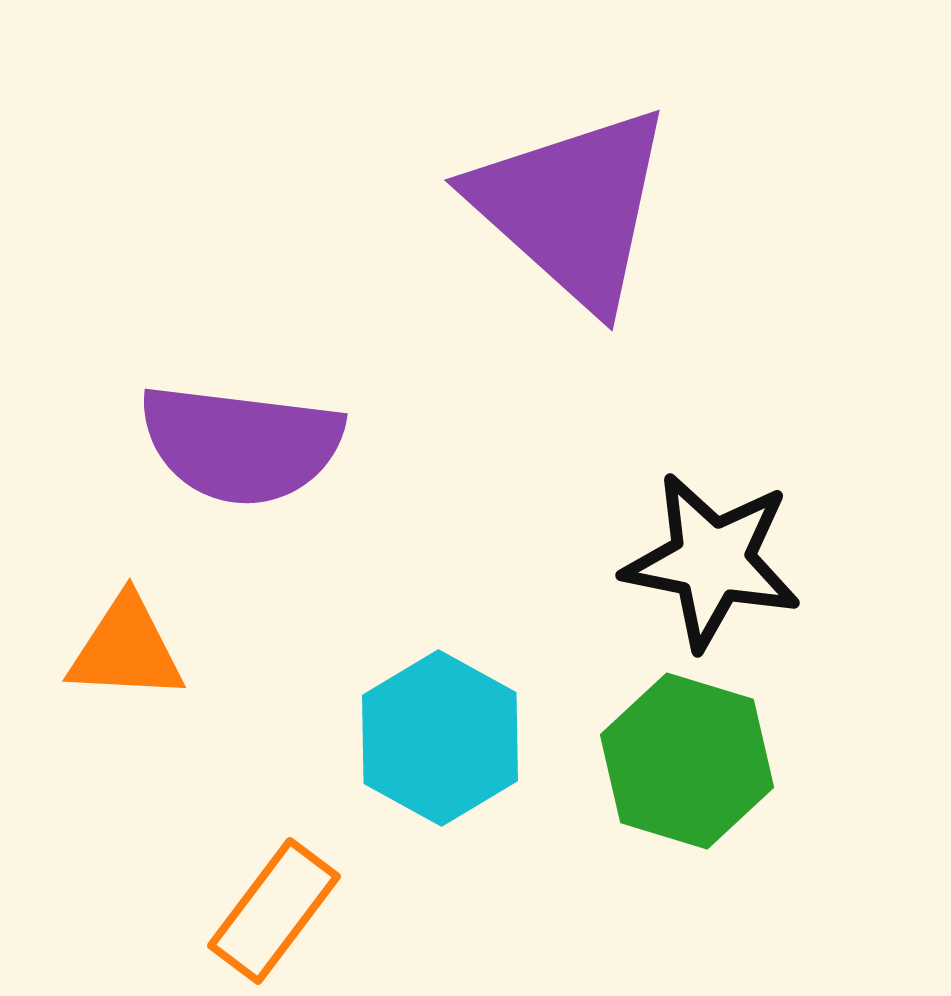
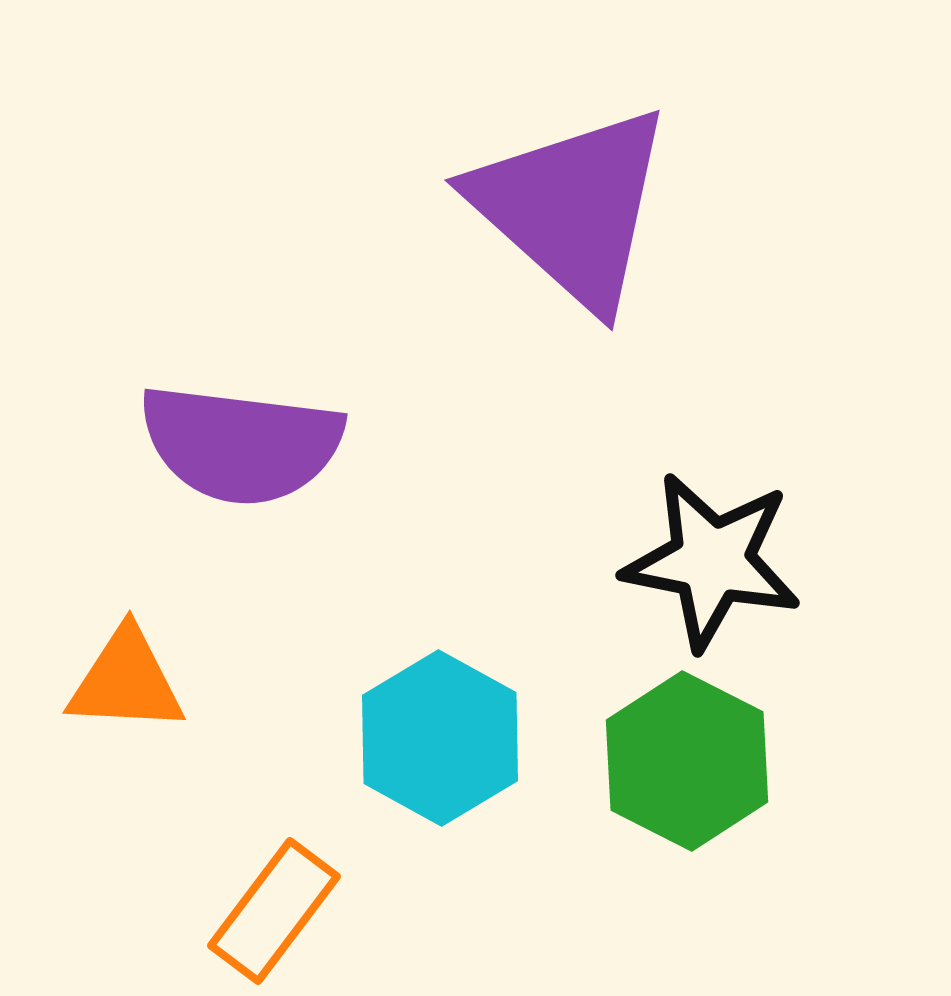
orange triangle: moved 32 px down
green hexagon: rotated 10 degrees clockwise
